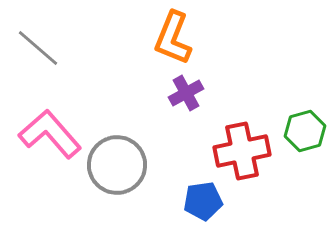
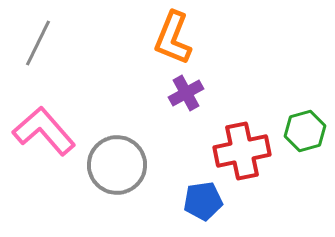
gray line: moved 5 px up; rotated 75 degrees clockwise
pink L-shape: moved 6 px left, 3 px up
